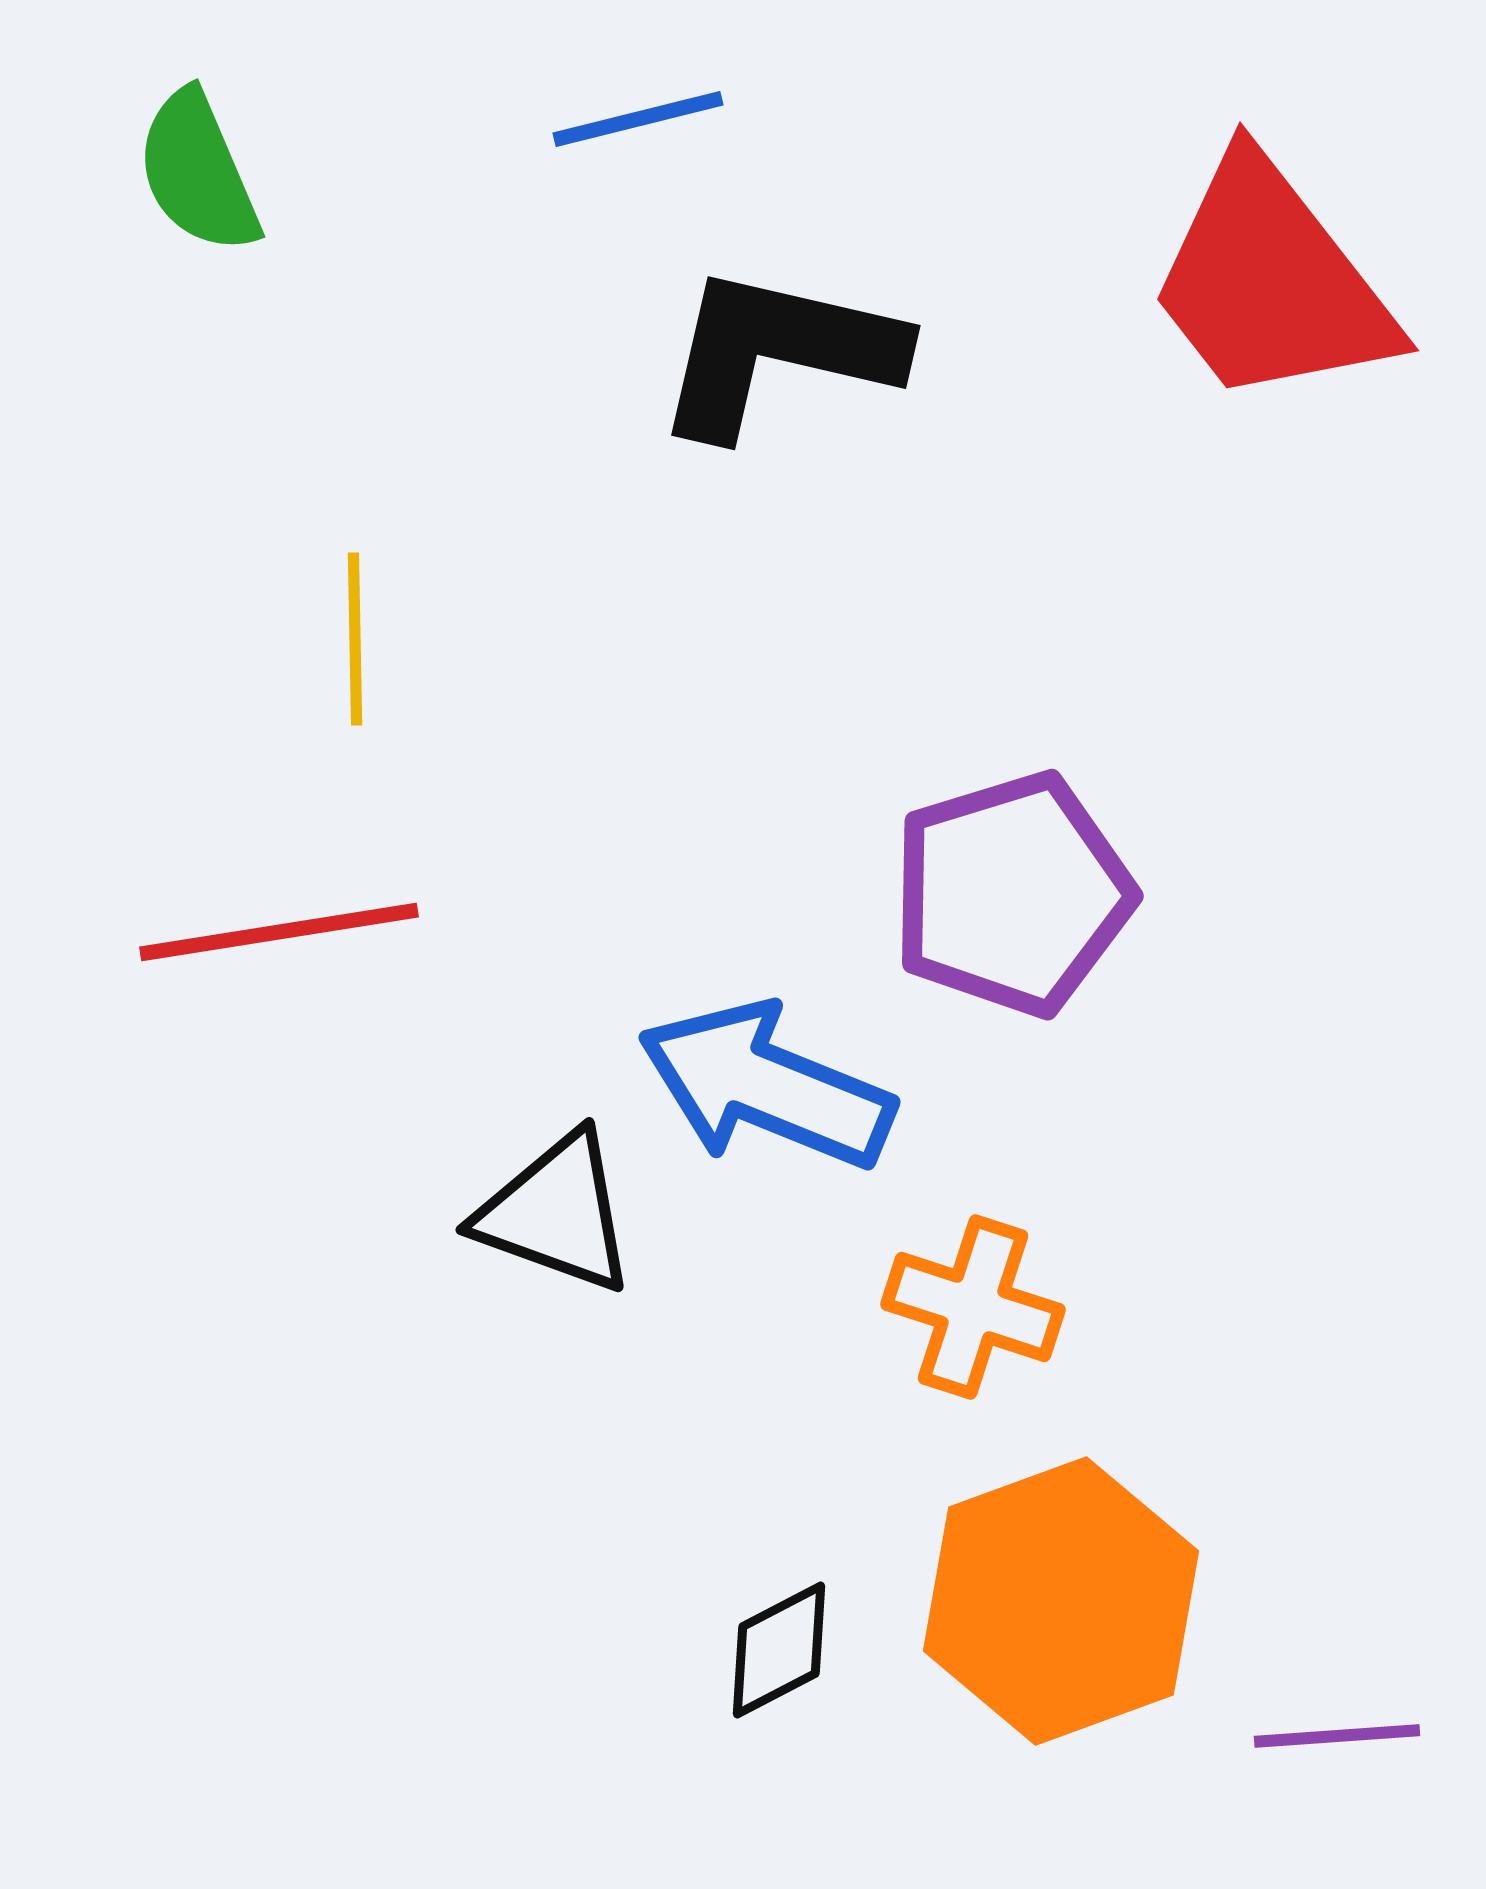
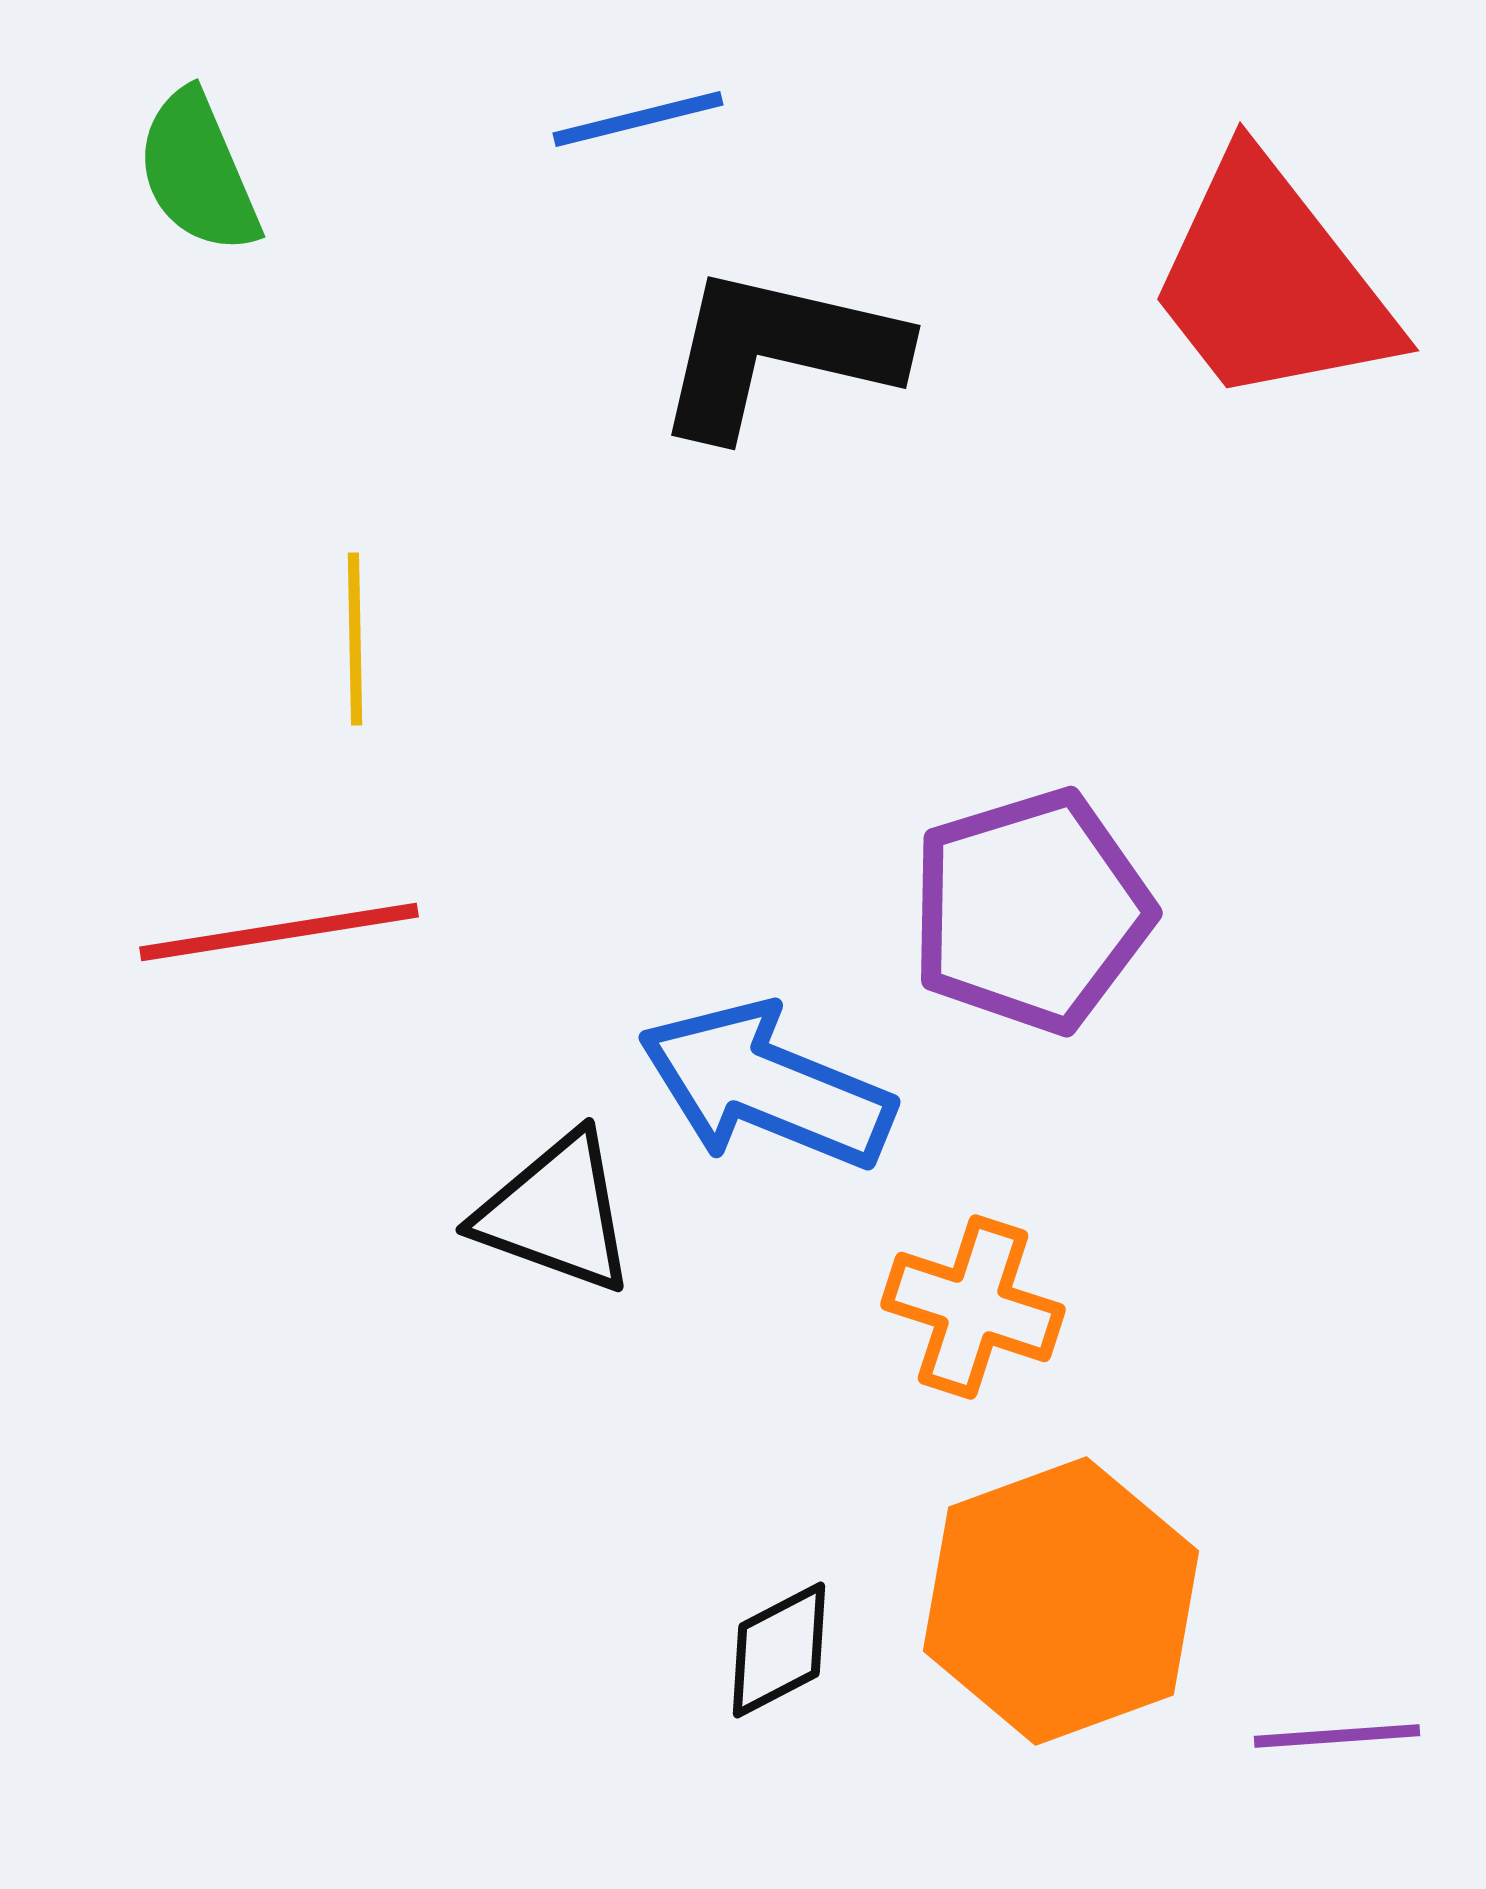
purple pentagon: moved 19 px right, 17 px down
